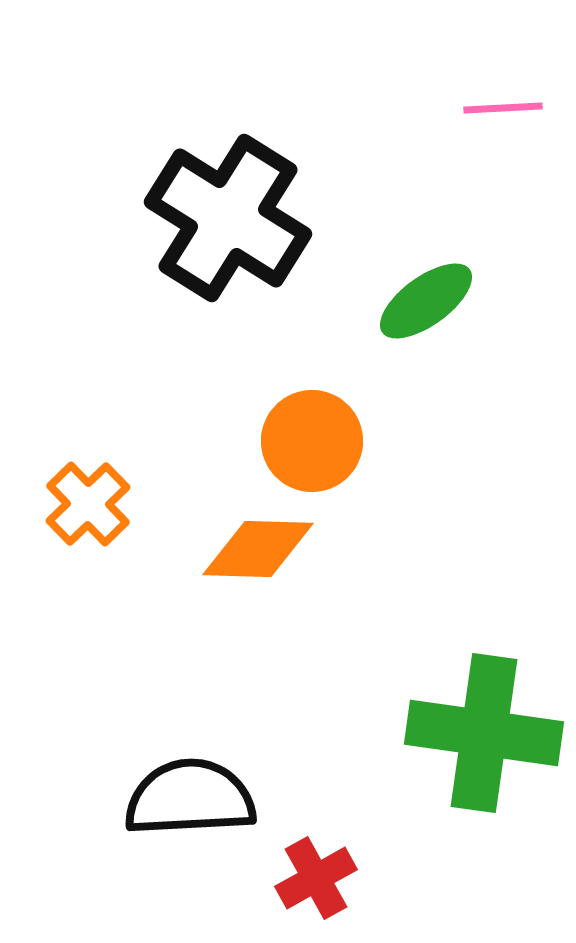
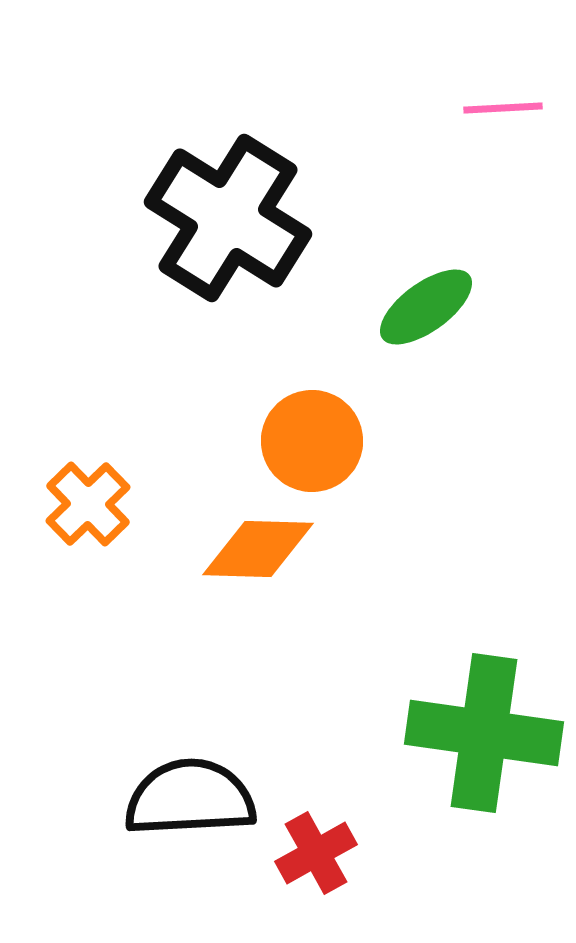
green ellipse: moved 6 px down
red cross: moved 25 px up
